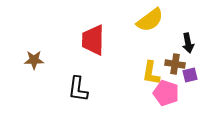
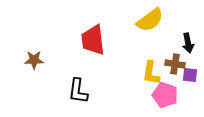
red trapezoid: rotated 8 degrees counterclockwise
purple square: rotated 21 degrees clockwise
black L-shape: moved 2 px down
pink pentagon: moved 1 px left, 2 px down
